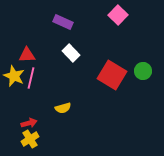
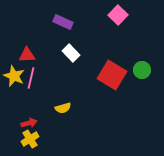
green circle: moved 1 px left, 1 px up
